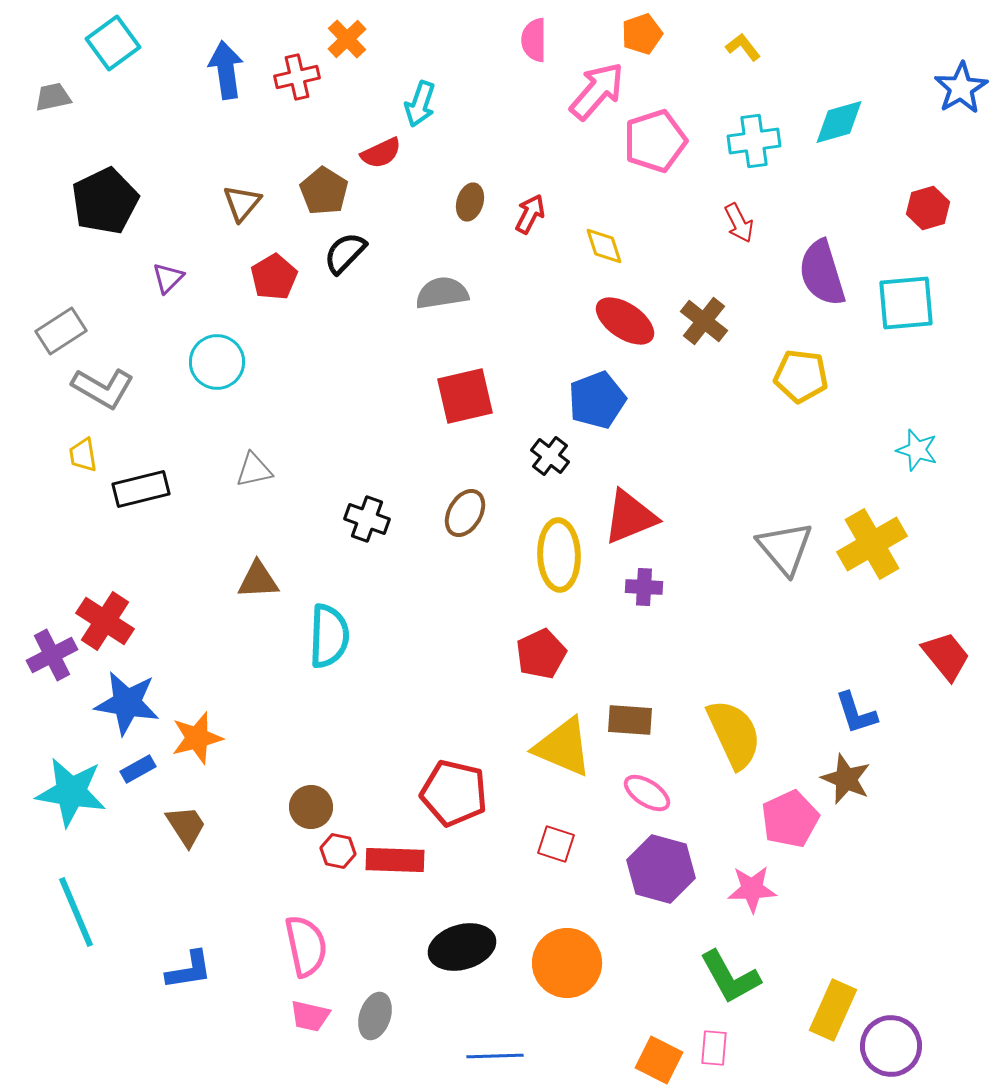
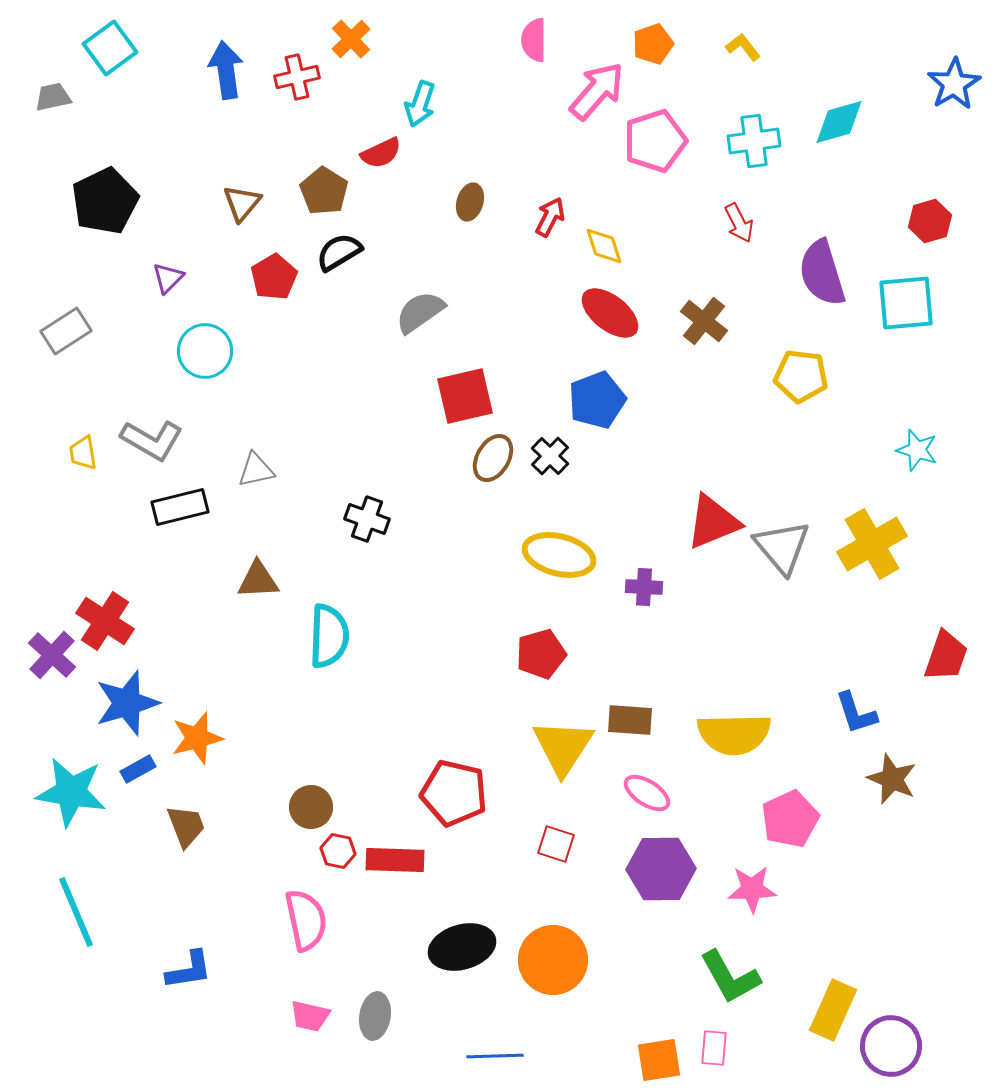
orange pentagon at (642, 34): moved 11 px right, 10 px down
orange cross at (347, 39): moved 4 px right
cyan square at (113, 43): moved 3 px left, 5 px down
blue star at (961, 88): moved 7 px left, 4 px up
red hexagon at (928, 208): moved 2 px right, 13 px down
red arrow at (530, 214): moved 20 px right, 3 px down
black semicircle at (345, 253): moved 6 px left, 1 px up; rotated 15 degrees clockwise
gray semicircle at (442, 293): moved 22 px left, 19 px down; rotated 26 degrees counterclockwise
red ellipse at (625, 321): moved 15 px left, 8 px up; rotated 4 degrees clockwise
gray rectangle at (61, 331): moved 5 px right
cyan circle at (217, 362): moved 12 px left, 11 px up
gray L-shape at (103, 388): moved 49 px right, 52 px down
yellow trapezoid at (83, 455): moved 2 px up
black cross at (550, 456): rotated 6 degrees clockwise
gray triangle at (254, 470): moved 2 px right
black rectangle at (141, 489): moved 39 px right, 18 px down
brown ellipse at (465, 513): moved 28 px right, 55 px up
red triangle at (630, 517): moved 83 px right, 5 px down
gray triangle at (785, 548): moved 3 px left, 1 px up
yellow ellipse at (559, 555): rotated 74 degrees counterclockwise
red pentagon at (541, 654): rotated 9 degrees clockwise
purple cross at (52, 655): rotated 21 degrees counterclockwise
red trapezoid at (946, 656): rotated 58 degrees clockwise
blue star at (127, 703): rotated 26 degrees counterclockwise
yellow semicircle at (734, 734): rotated 114 degrees clockwise
yellow triangle at (563, 747): rotated 40 degrees clockwise
brown star at (846, 779): moved 46 px right
brown trapezoid at (186, 826): rotated 12 degrees clockwise
purple hexagon at (661, 869): rotated 16 degrees counterclockwise
pink semicircle at (306, 946): moved 26 px up
orange circle at (567, 963): moved 14 px left, 3 px up
gray ellipse at (375, 1016): rotated 9 degrees counterclockwise
orange square at (659, 1060): rotated 36 degrees counterclockwise
